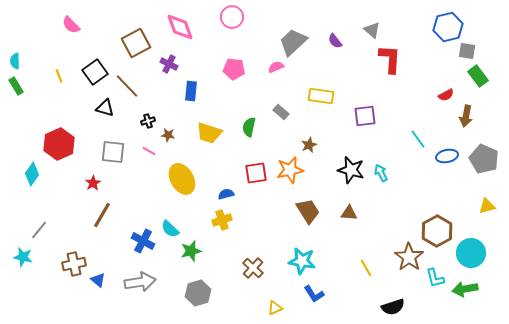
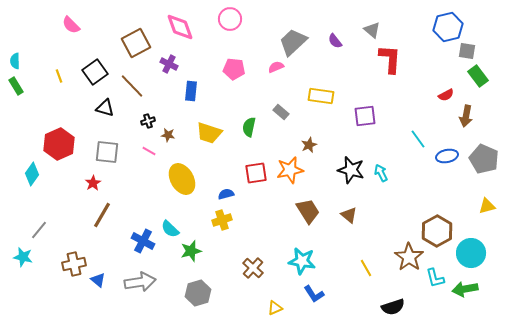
pink circle at (232, 17): moved 2 px left, 2 px down
brown line at (127, 86): moved 5 px right
gray square at (113, 152): moved 6 px left
brown triangle at (349, 213): moved 2 px down; rotated 36 degrees clockwise
